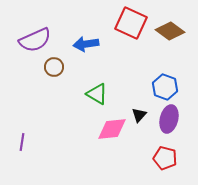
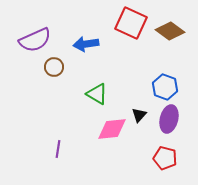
purple line: moved 36 px right, 7 px down
